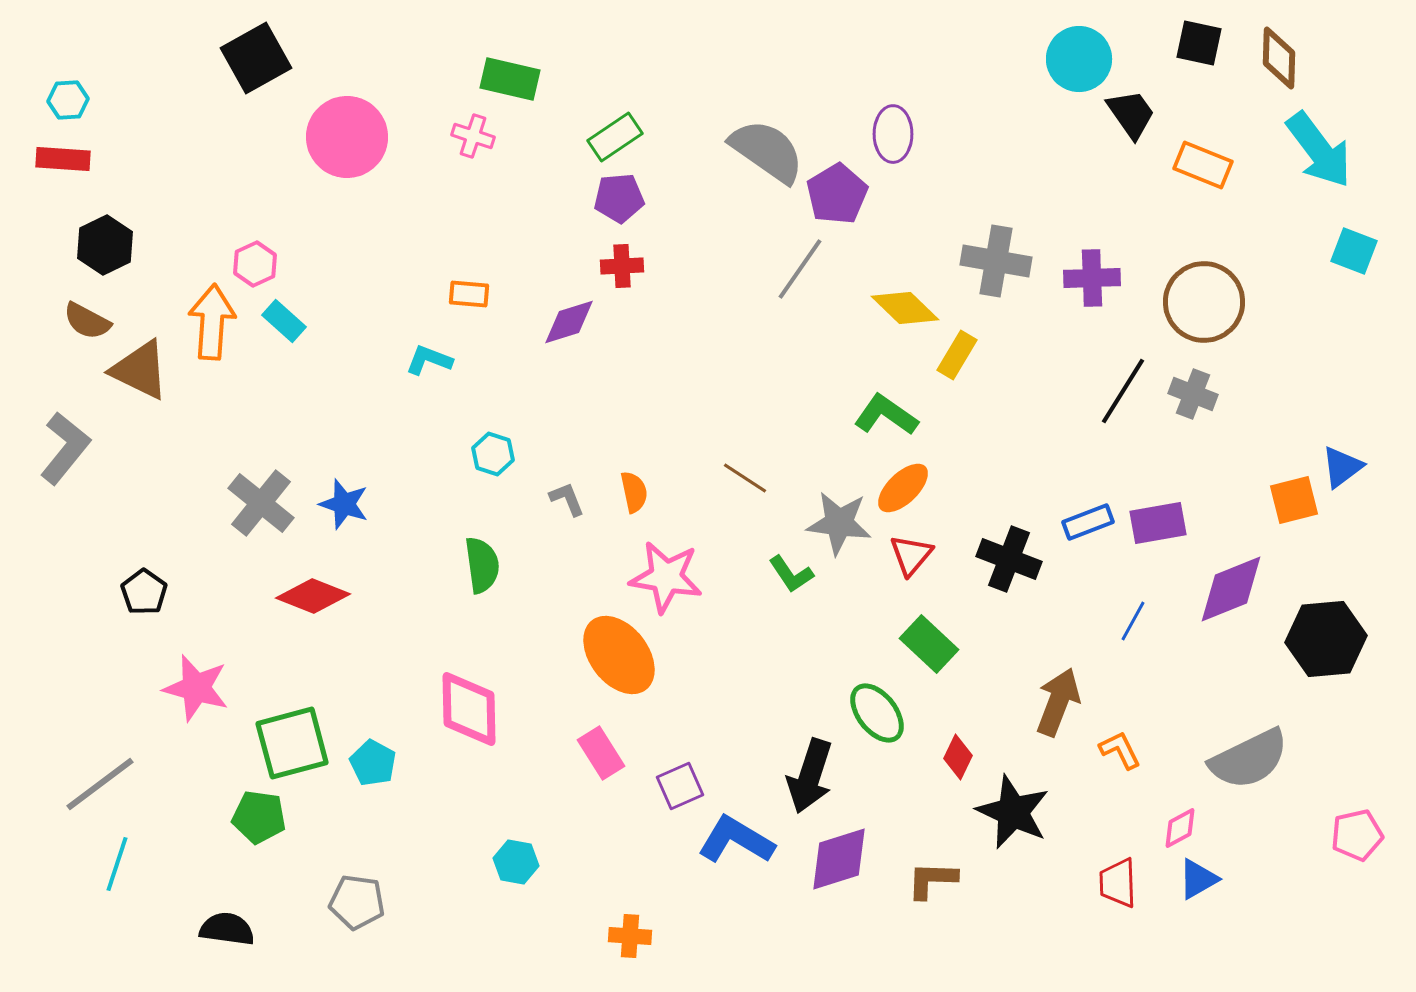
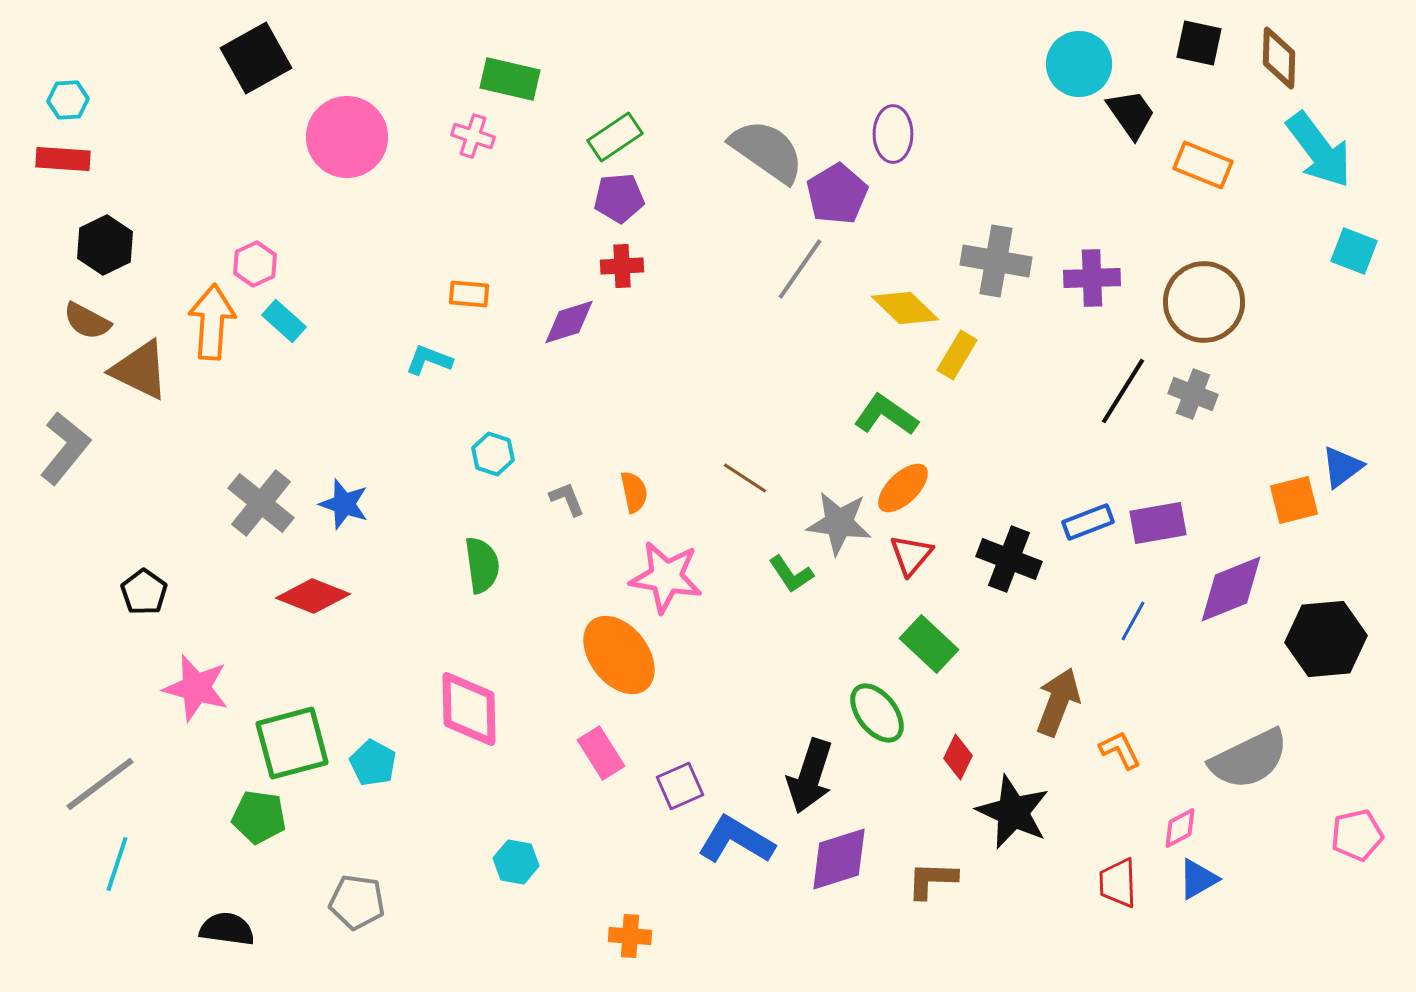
cyan circle at (1079, 59): moved 5 px down
